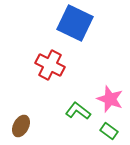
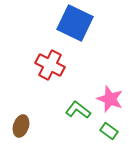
green L-shape: moved 1 px up
brown ellipse: rotated 10 degrees counterclockwise
